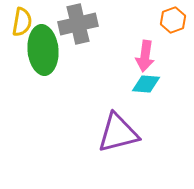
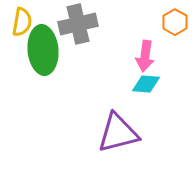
orange hexagon: moved 2 px right, 2 px down; rotated 10 degrees counterclockwise
